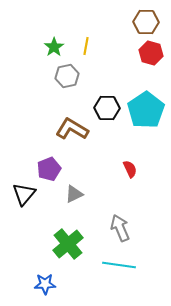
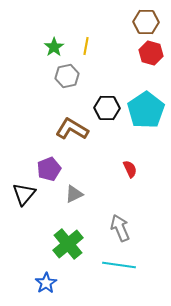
blue star: moved 1 px right, 1 px up; rotated 30 degrees counterclockwise
